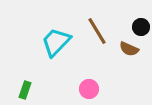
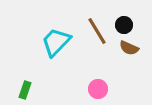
black circle: moved 17 px left, 2 px up
brown semicircle: moved 1 px up
pink circle: moved 9 px right
